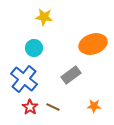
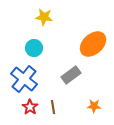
orange ellipse: rotated 24 degrees counterclockwise
brown line: rotated 56 degrees clockwise
